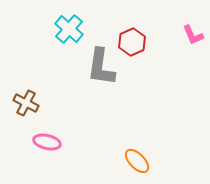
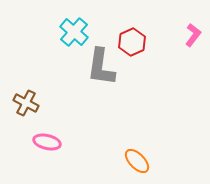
cyan cross: moved 5 px right, 3 px down
pink L-shape: rotated 120 degrees counterclockwise
